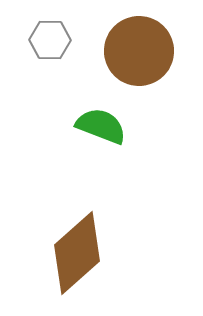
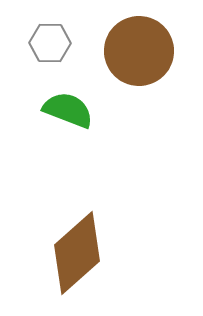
gray hexagon: moved 3 px down
green semicircle: moved 33 px left, 16 px up
